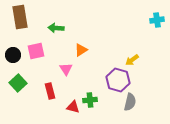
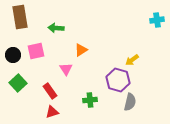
red rectangle: rotated 21 degrees counterclockwise
red triangle: moved 21 px left, 5 px down; rotated 32 degrees counterclockwise
